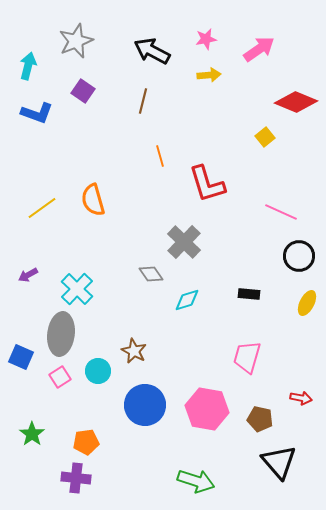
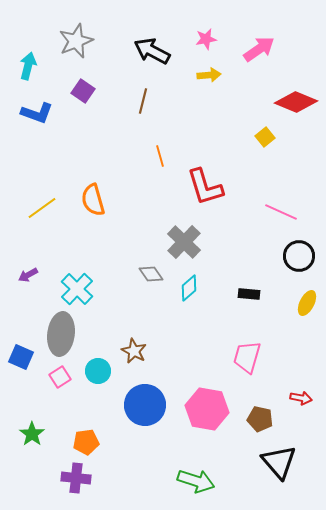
red L-shape: moved 2 px left, 3 px down
cyan diamond: moved 2 px right, 12 px up; rotated 24 degrees counterclockwise
